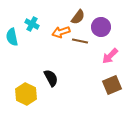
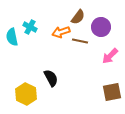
cyan cross: moved 2 px left, 3 px down
brown square: moved 7 px down; rotated 12 degrees clockwise
